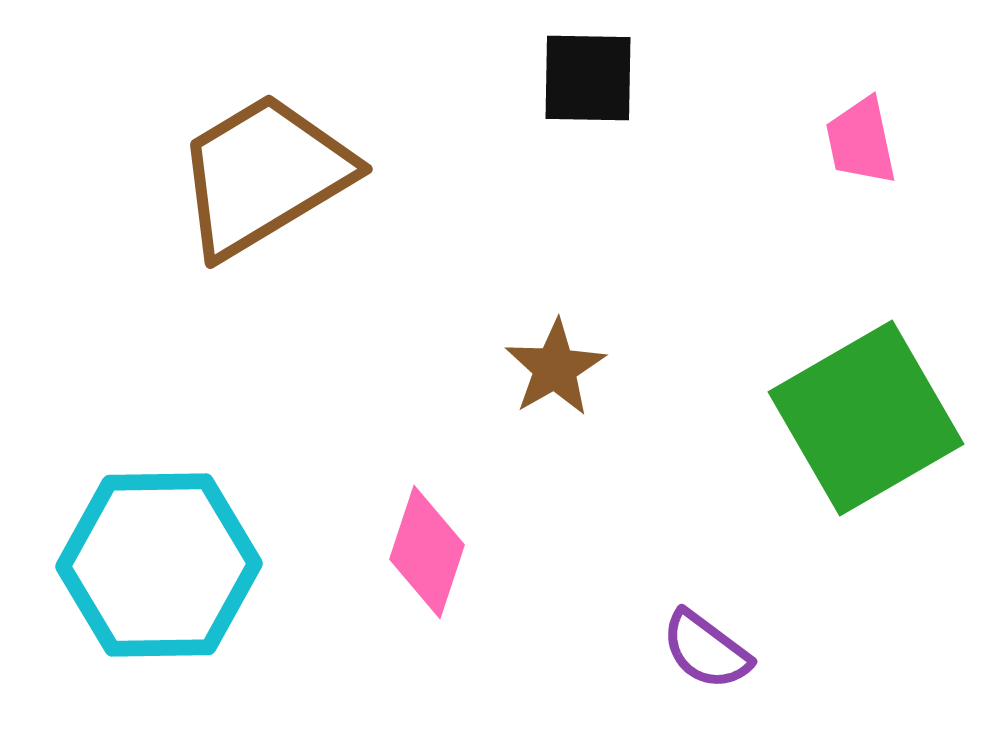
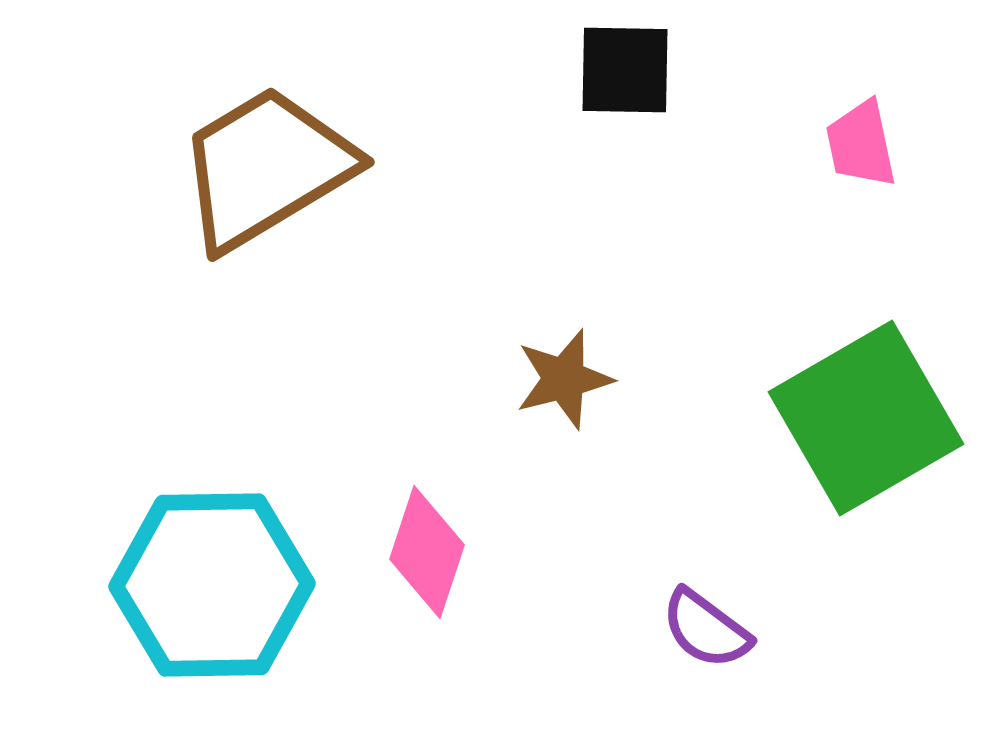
black square: moved 37 px right, 8 px up
pink trapezoid: moved 3 px down
brown trapezoid: moved 2 px right, 7 px up
brown star: moved 9 px right, 11 px down; rotated 16 degrees clockwise
cyan hexagon: moved 53 px right, 20 px down
purple semicircle: moved 21 px up
